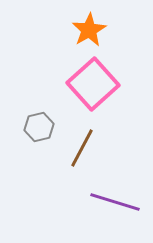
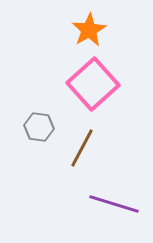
gray hexagon: rotated 20 degrees clockwise
purple line: moved 1 px left, 2 px down
